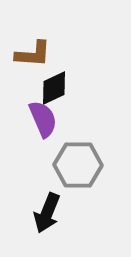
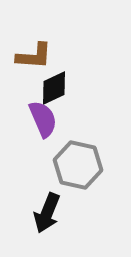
brown L-shape: moved 1 px right, 2 px down
gray hexagon: rotated 12 degrees clockwise
